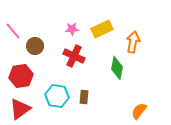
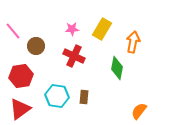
yellow rectangle: rotated 35 degrees counterclockwise
brown circle: moved 1 px right
